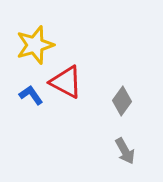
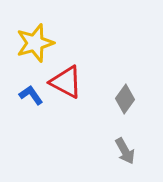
yellow star: moved 2 px up
gray diamond: moved 3 px right, 2 px up
